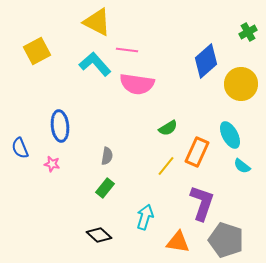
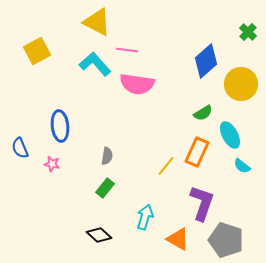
green cross: rotated 18 degrees counterclockwise
green semicircle: moved 35 px right, 15 px up
orange triangle: moved 3 px up; rotated 20 degrees clockwise
